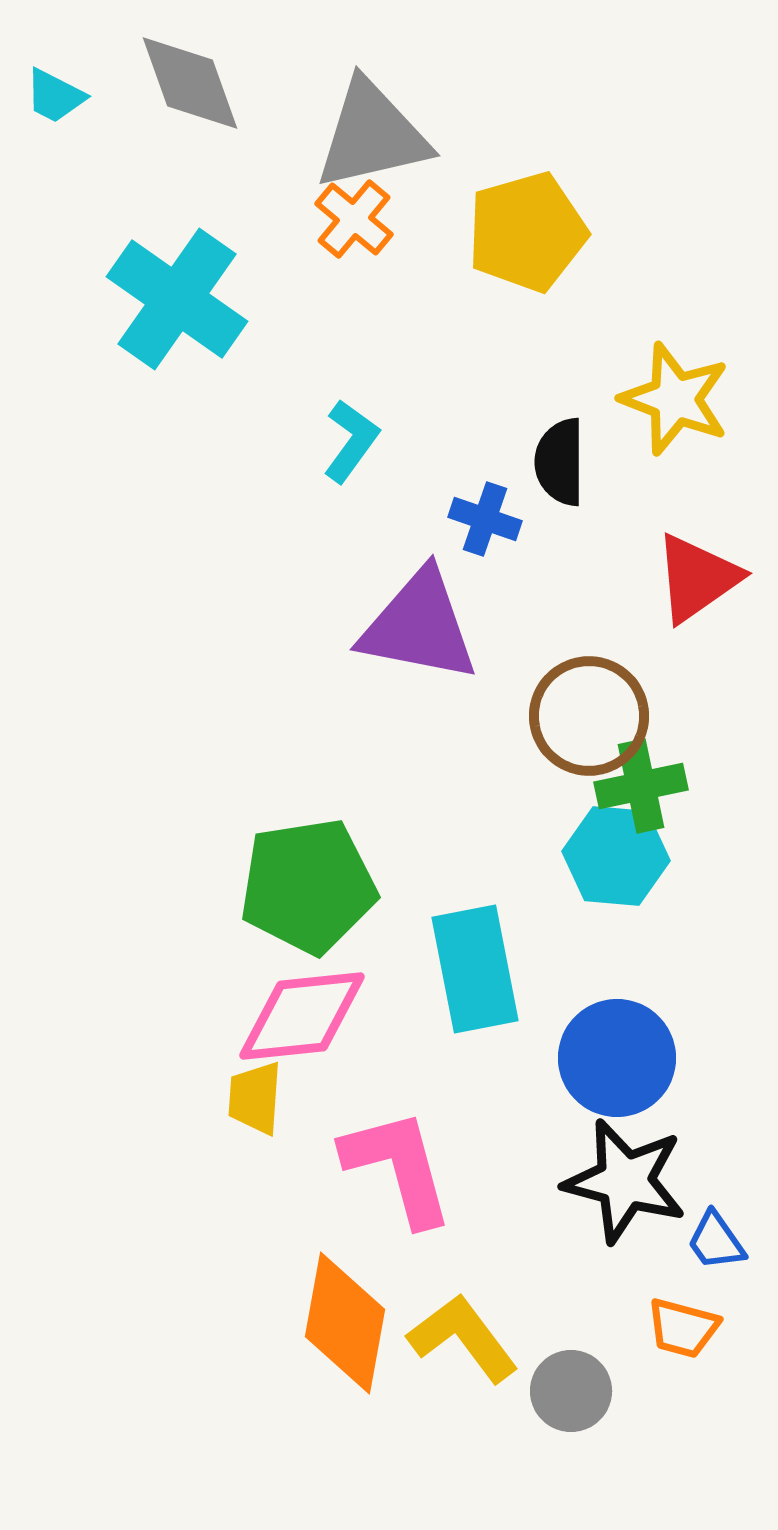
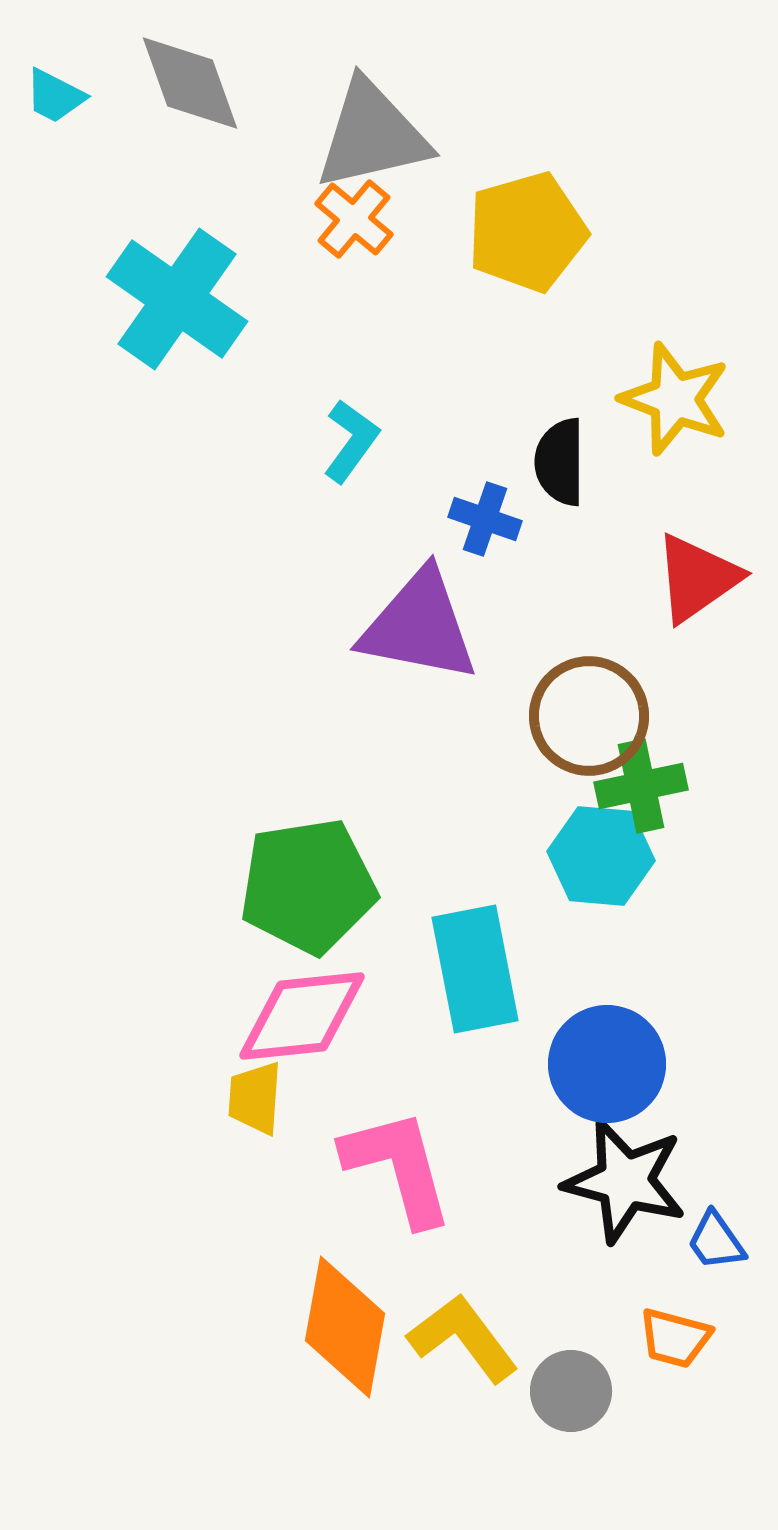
cyan hexagon: moved 15 px left
blue circle: moved 10 px left, 6 px down
orange diamond: moved 4 px down
orange trapezoid: moved 8 px left, 10 px down
